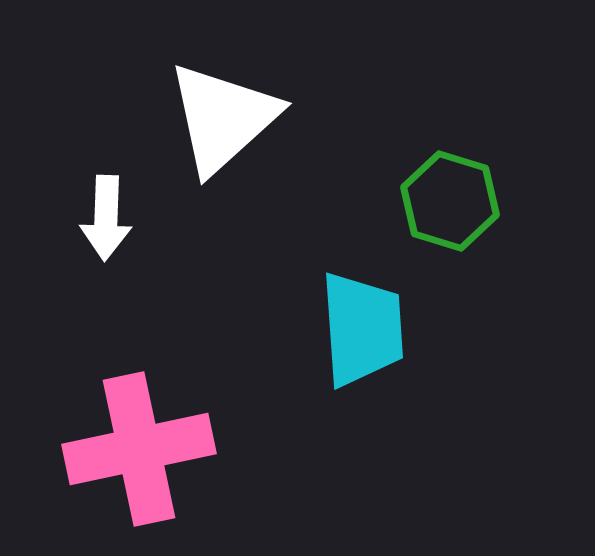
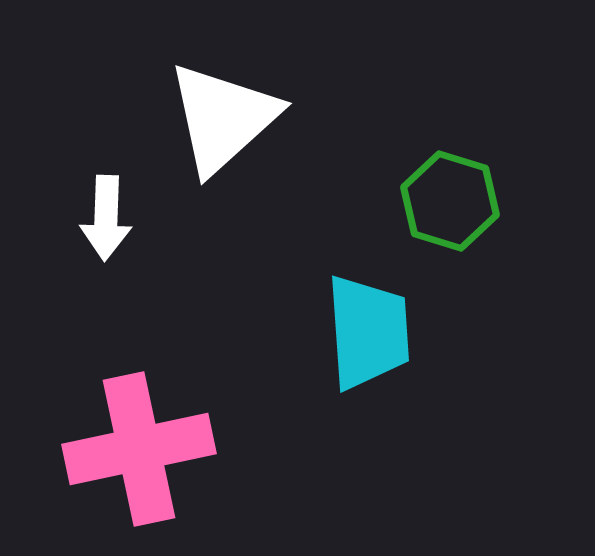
cyan trapezoid: moved 6 px right, 3 px down
